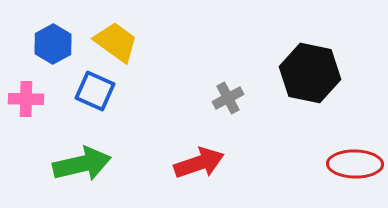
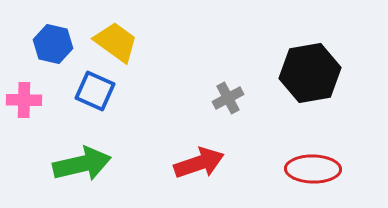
blue hexagon: rotated 18 degrees counterclockwise
black hexagon: rotated 22 degrees counterclockwise
pink cross: moved 2 px left, 1 px down
red ellipse: moved 42 px left, 5 px down
